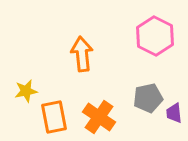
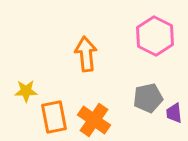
orange arrow: moved 4 px right
yellow star: rotated 10 degrees clockwise
orange cross: moved 5 px left, 3 px down
